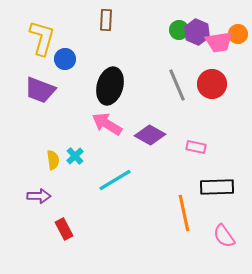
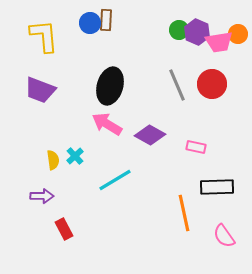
yellow L-shape: moved 2 px right, 2 px up; rotated 21 degrees counterclockwise
blue circle: moved 25 px right, 36 px up
purple arrow: moved 3 px right
